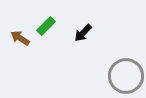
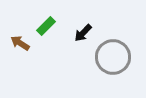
brown arrow: moved 5 px down
gray circle: moved 13 px left, 19 px up
